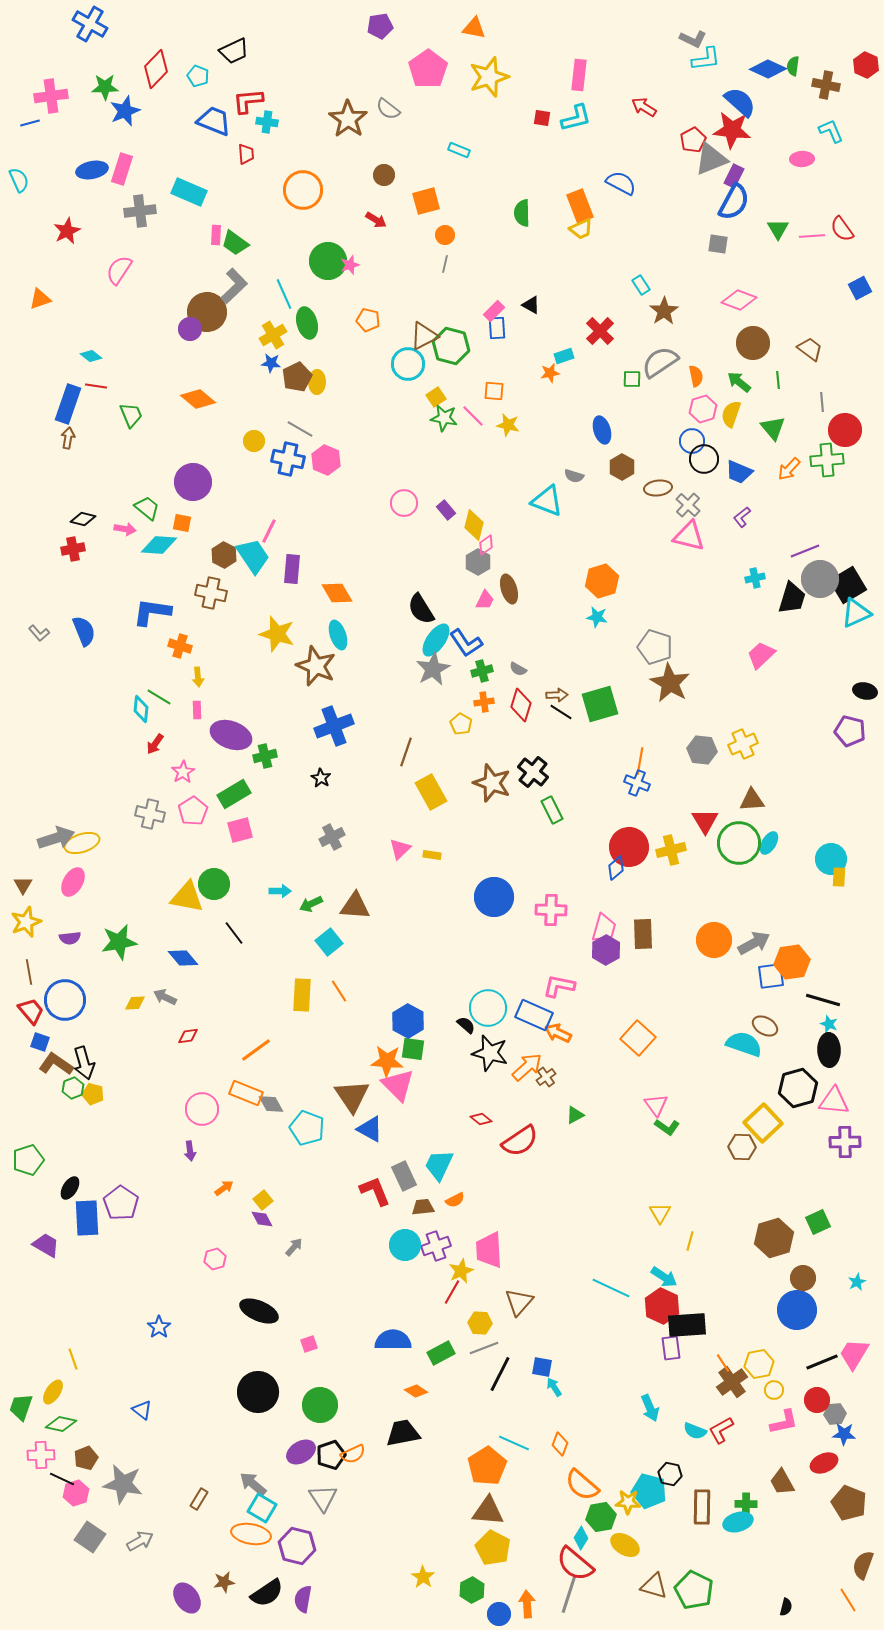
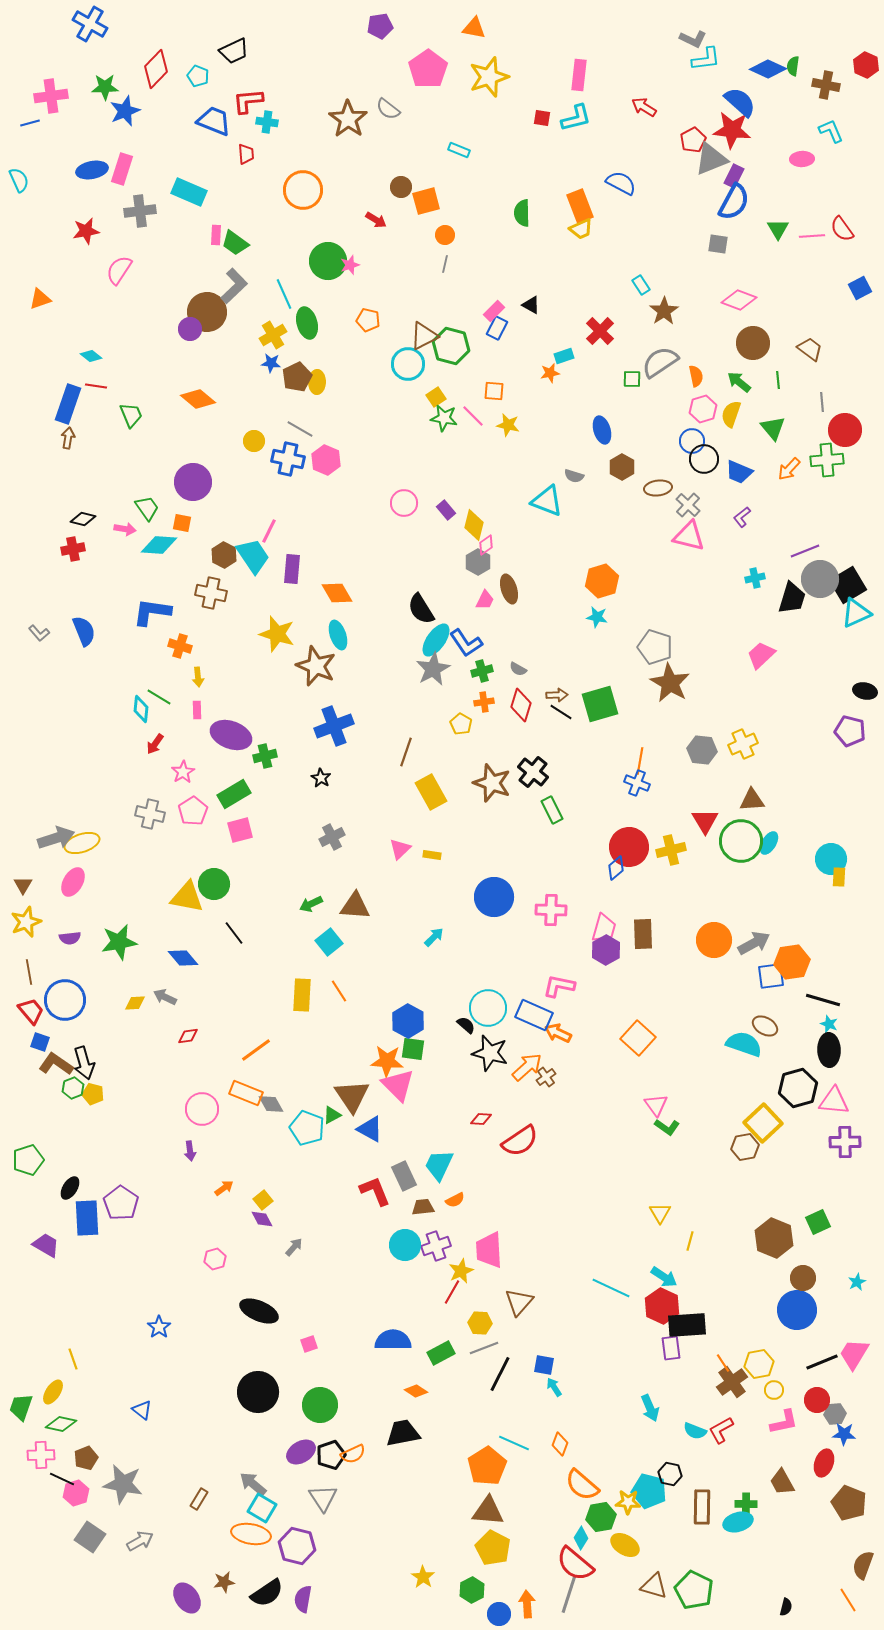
brown circle at (384, 175): moved 17 px right, 12 px down
red star at (67, 231): moved 19 px right; rotated 16 degrees clockwise
blue rectangle at (497, 328): rotated 30 degrees clockwise
green trapezoid at (147, 508): rotated 16 degrees clockwise
green circle at (739, 843): moved 2 px right, 2 px up
cyan arrow at (280, 891): moved 154 px right, 46 px down; rotated 45 degrees counterclockwise
green triangle at (575, 1115): moved 243 px left
red diamond at (481, 1119): rotated 35 degrees counterclockwise
brown hexagon at (742, 1147): moved 3 px right; rotated 12 degrees counterclockwise
brown hexagon at (774, 1238): rotated 21 degrees counterclockwise
blue square at (542, 1367): moved 2 px right, 2 px up
red ellipse at (824, 1463): rotated 48 degrees counterclockwise
